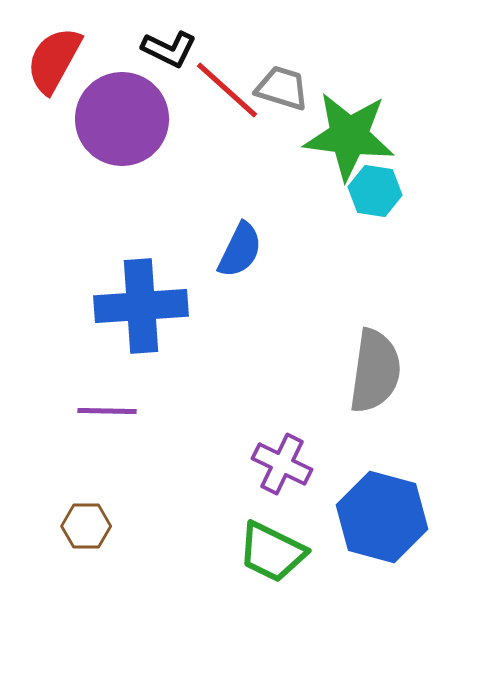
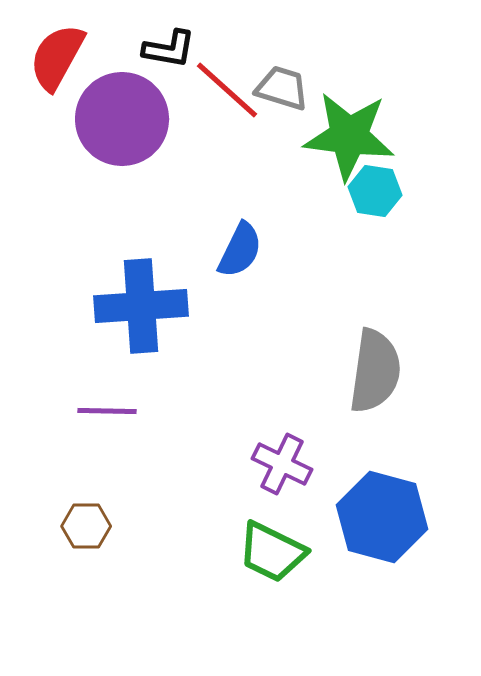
black L-shape: rotated 16 degrees counterclockwise
red semicircle: moved 3 px right, 3 px up
